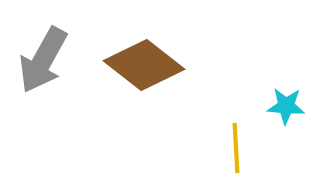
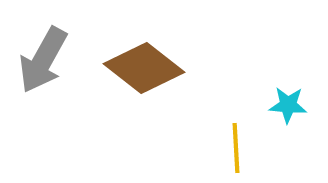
brown diamond: moved 3 px down
cyan star: moved 2 px right, 1 px up
